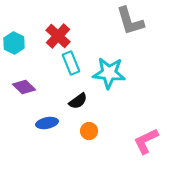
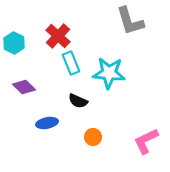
black semicircle: rotated 60 degrees clockwise
orange circle: moved 4 px right, 6 px down
